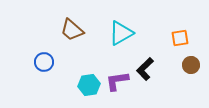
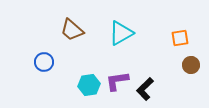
black L-shape: moved 20 px down
